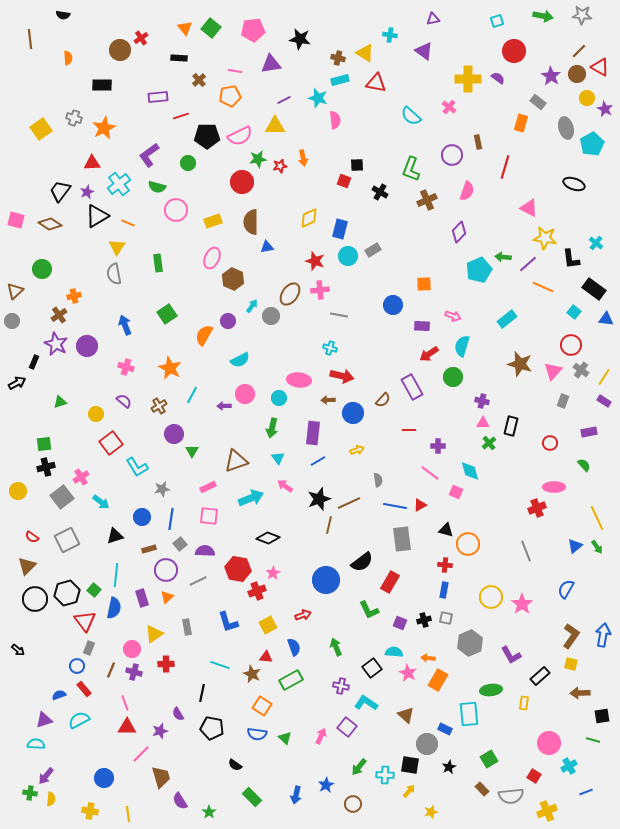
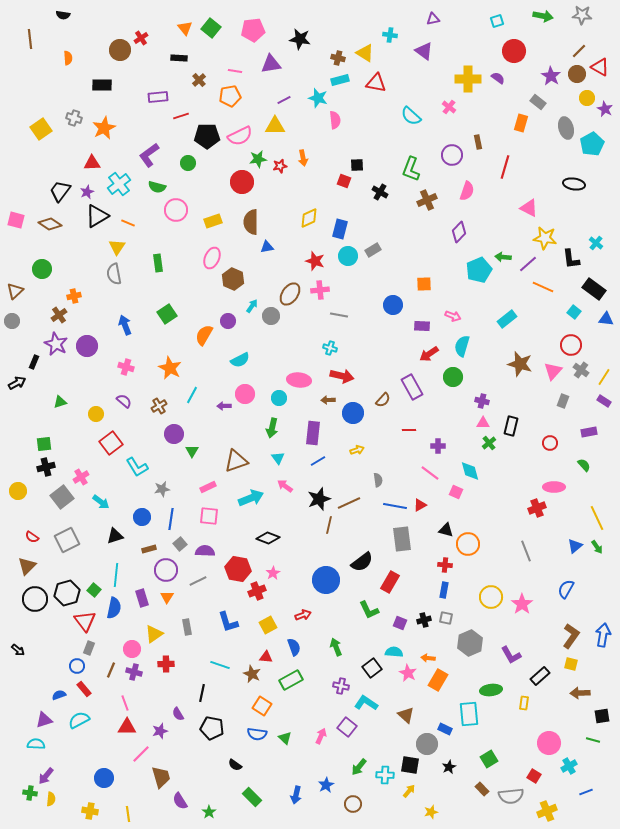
black ellipse at (574, 184): rotated 10 degrees counterclockwise
orange triangle at (167, 597): rotated 16 degrees counterclockwise
